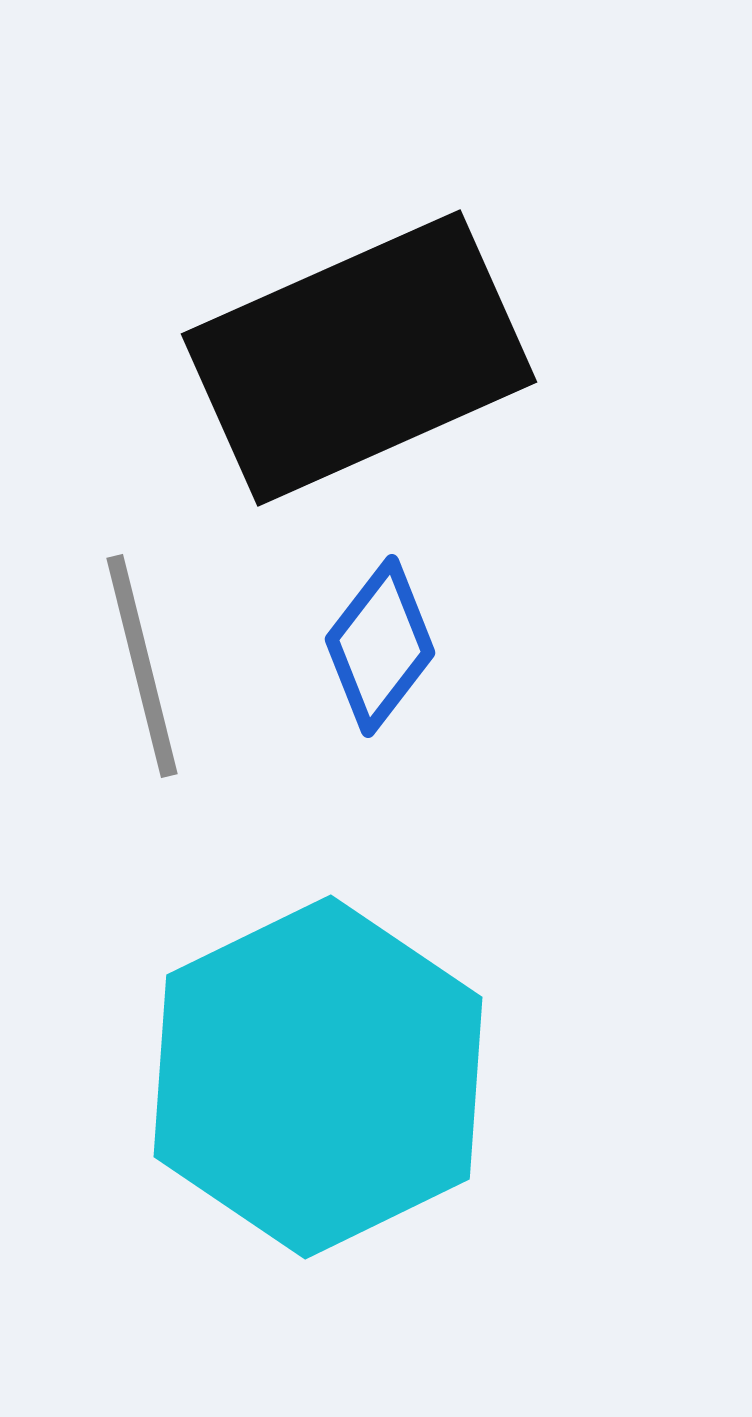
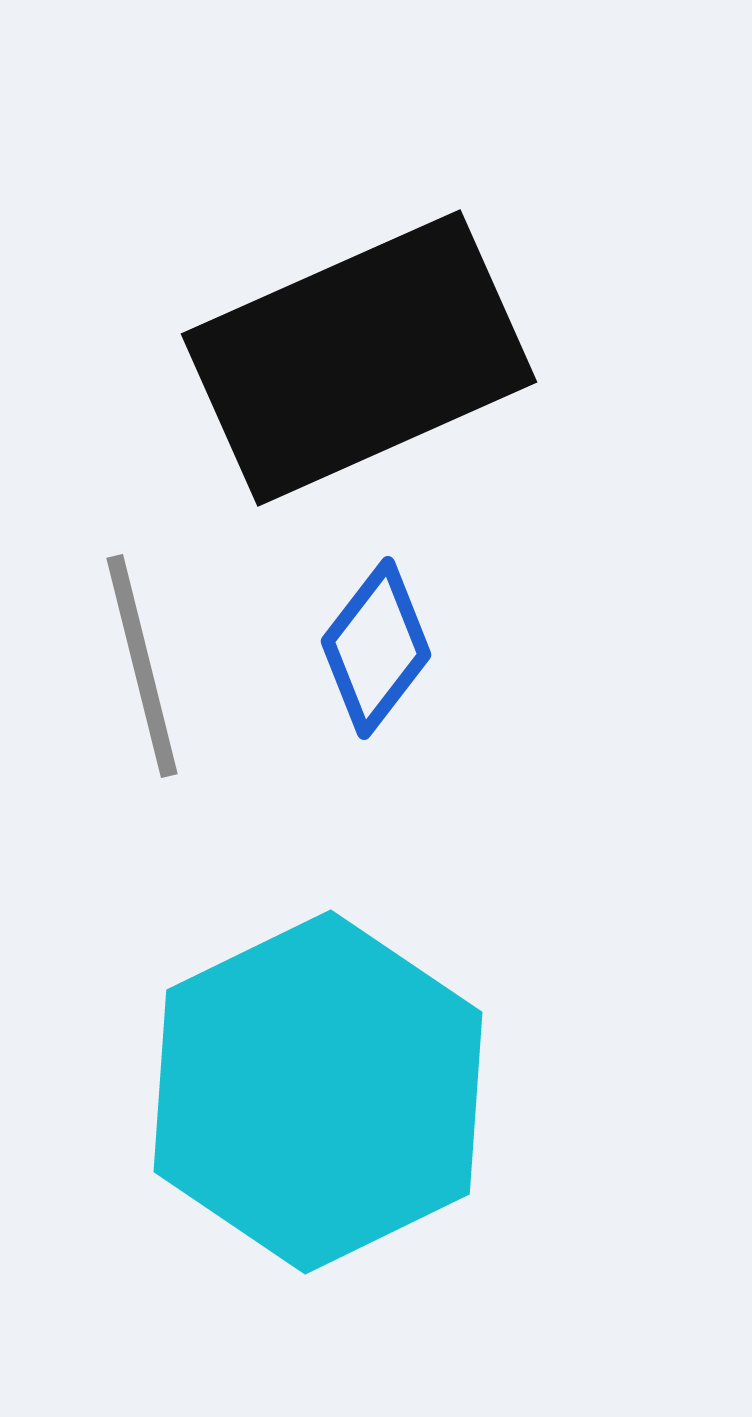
blue diamond: moved 4 px left, 2 px down
cyan hexagon: moved 15 px down
